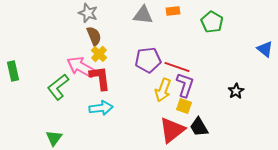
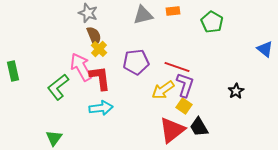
gray triangle: rotated 20 degrees counterclockwise
yellow cross: moved 5 px up
purple pentagon: moved 12 px left, 2 px down
pink arrow: rotated 32 degrees clockwise
yellow arrow: rotated 35 degrees clockwise
yellow square: rotated 14 degrees clockwise
